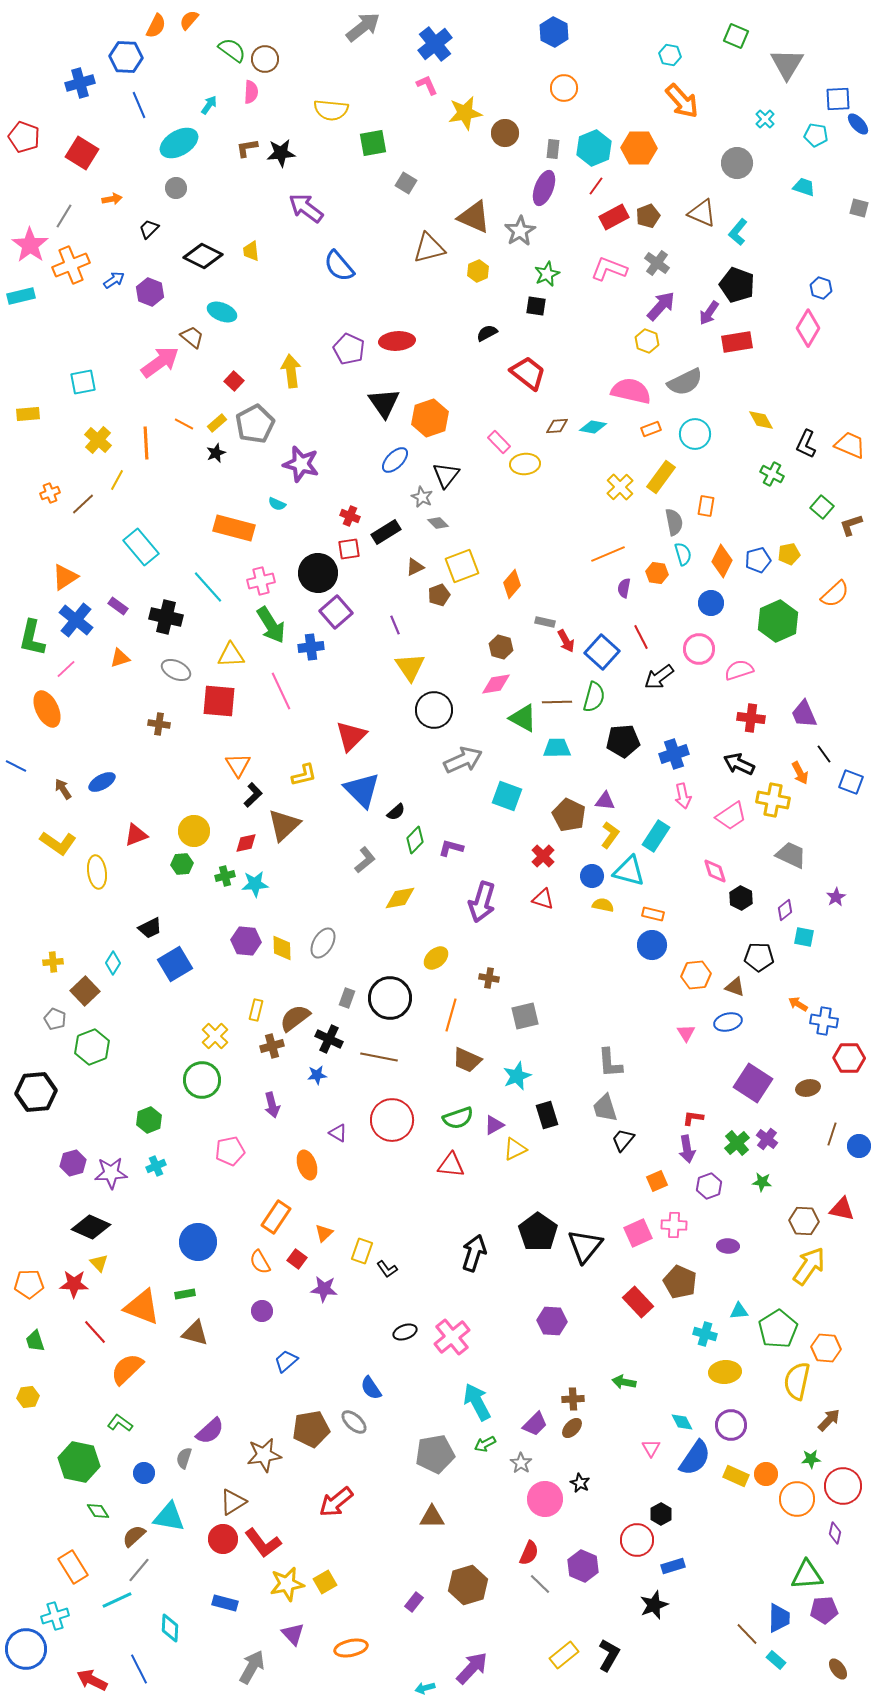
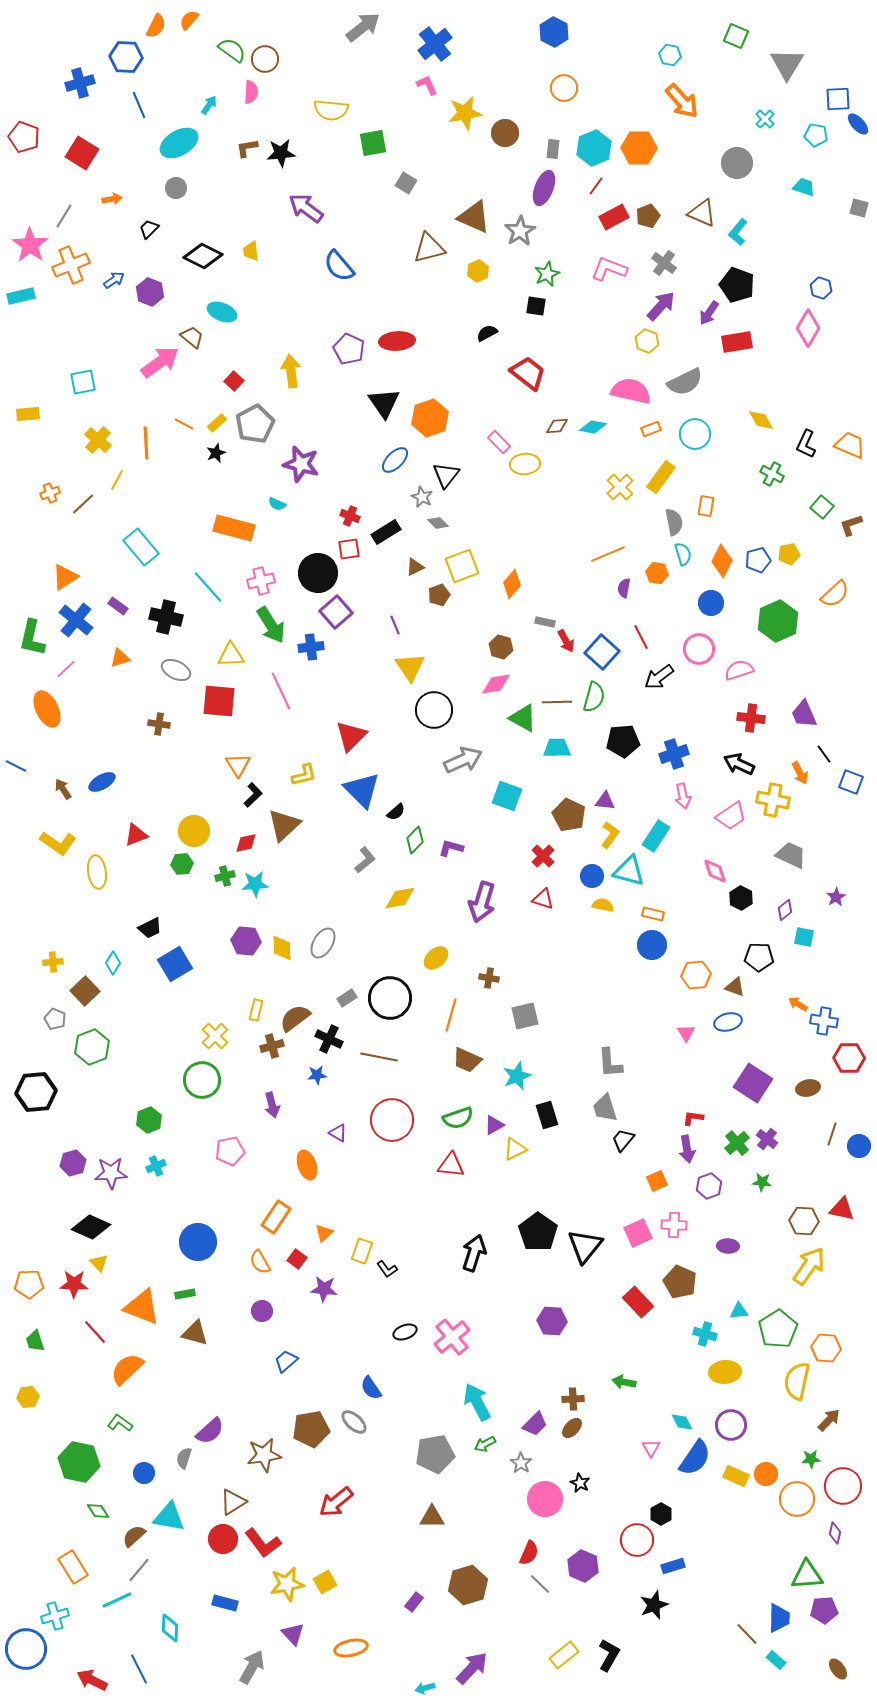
gray cross at (657, 263): moved 7 px right
gray rectangle at (347, 998): rotated 36 degrees clockwise
